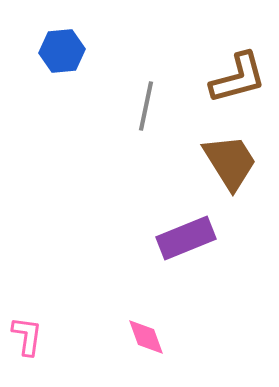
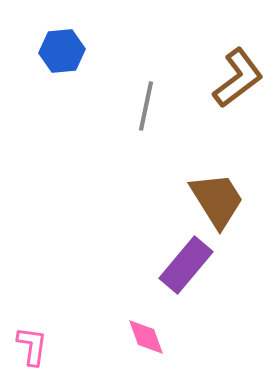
brown L-shape: rotated 22 degrees counterclockwise
brown trapezoid: moved 13 px left, 38 px down
purple rectangle: moved 27 px down; rotated 28 degrees counterclockwise
pink L-shape: moved 5 px right, 10 px down
